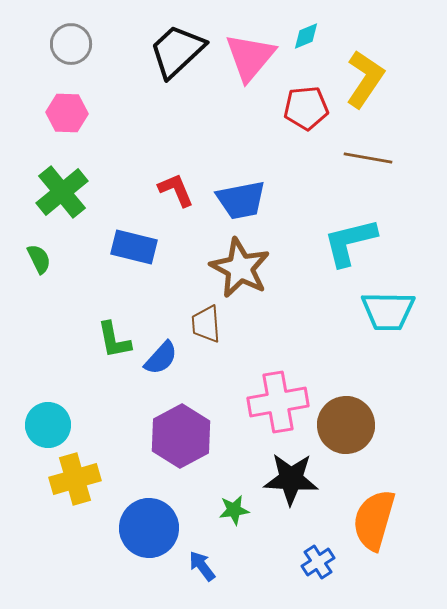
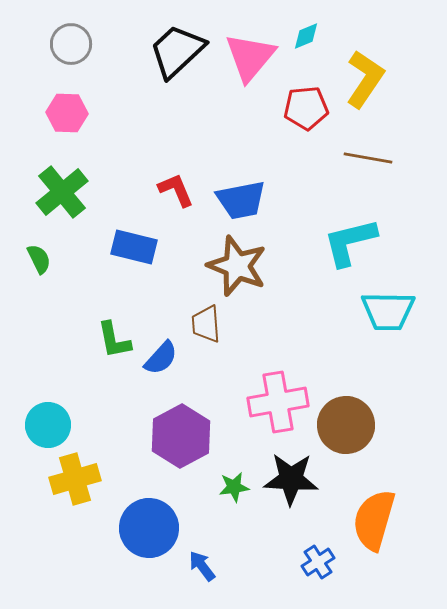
brown star: moved 3 px left, 2 px up; rotated 6 degrees counterclockwise
green star: moved 23 px up
